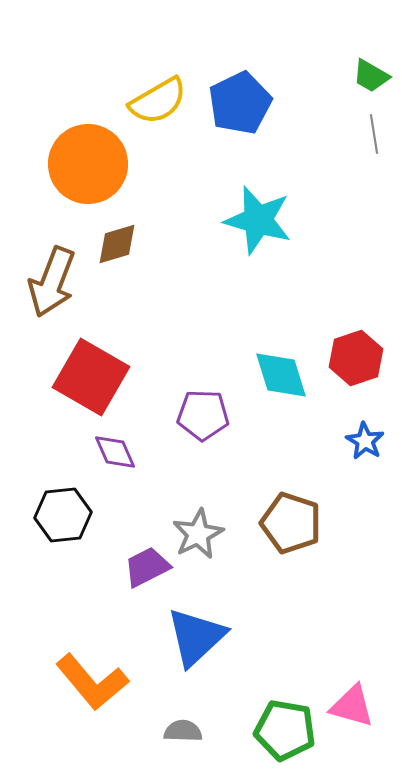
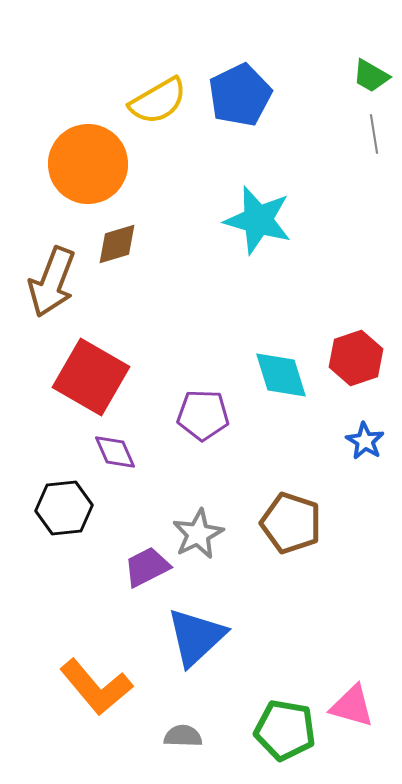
blue pentagon: moved 8 px up
black hexagon: moved 1 px right, 7 px up
orange L-shape: moved 4 px right, 5 px down
gray semicircle: moved 5 px down
